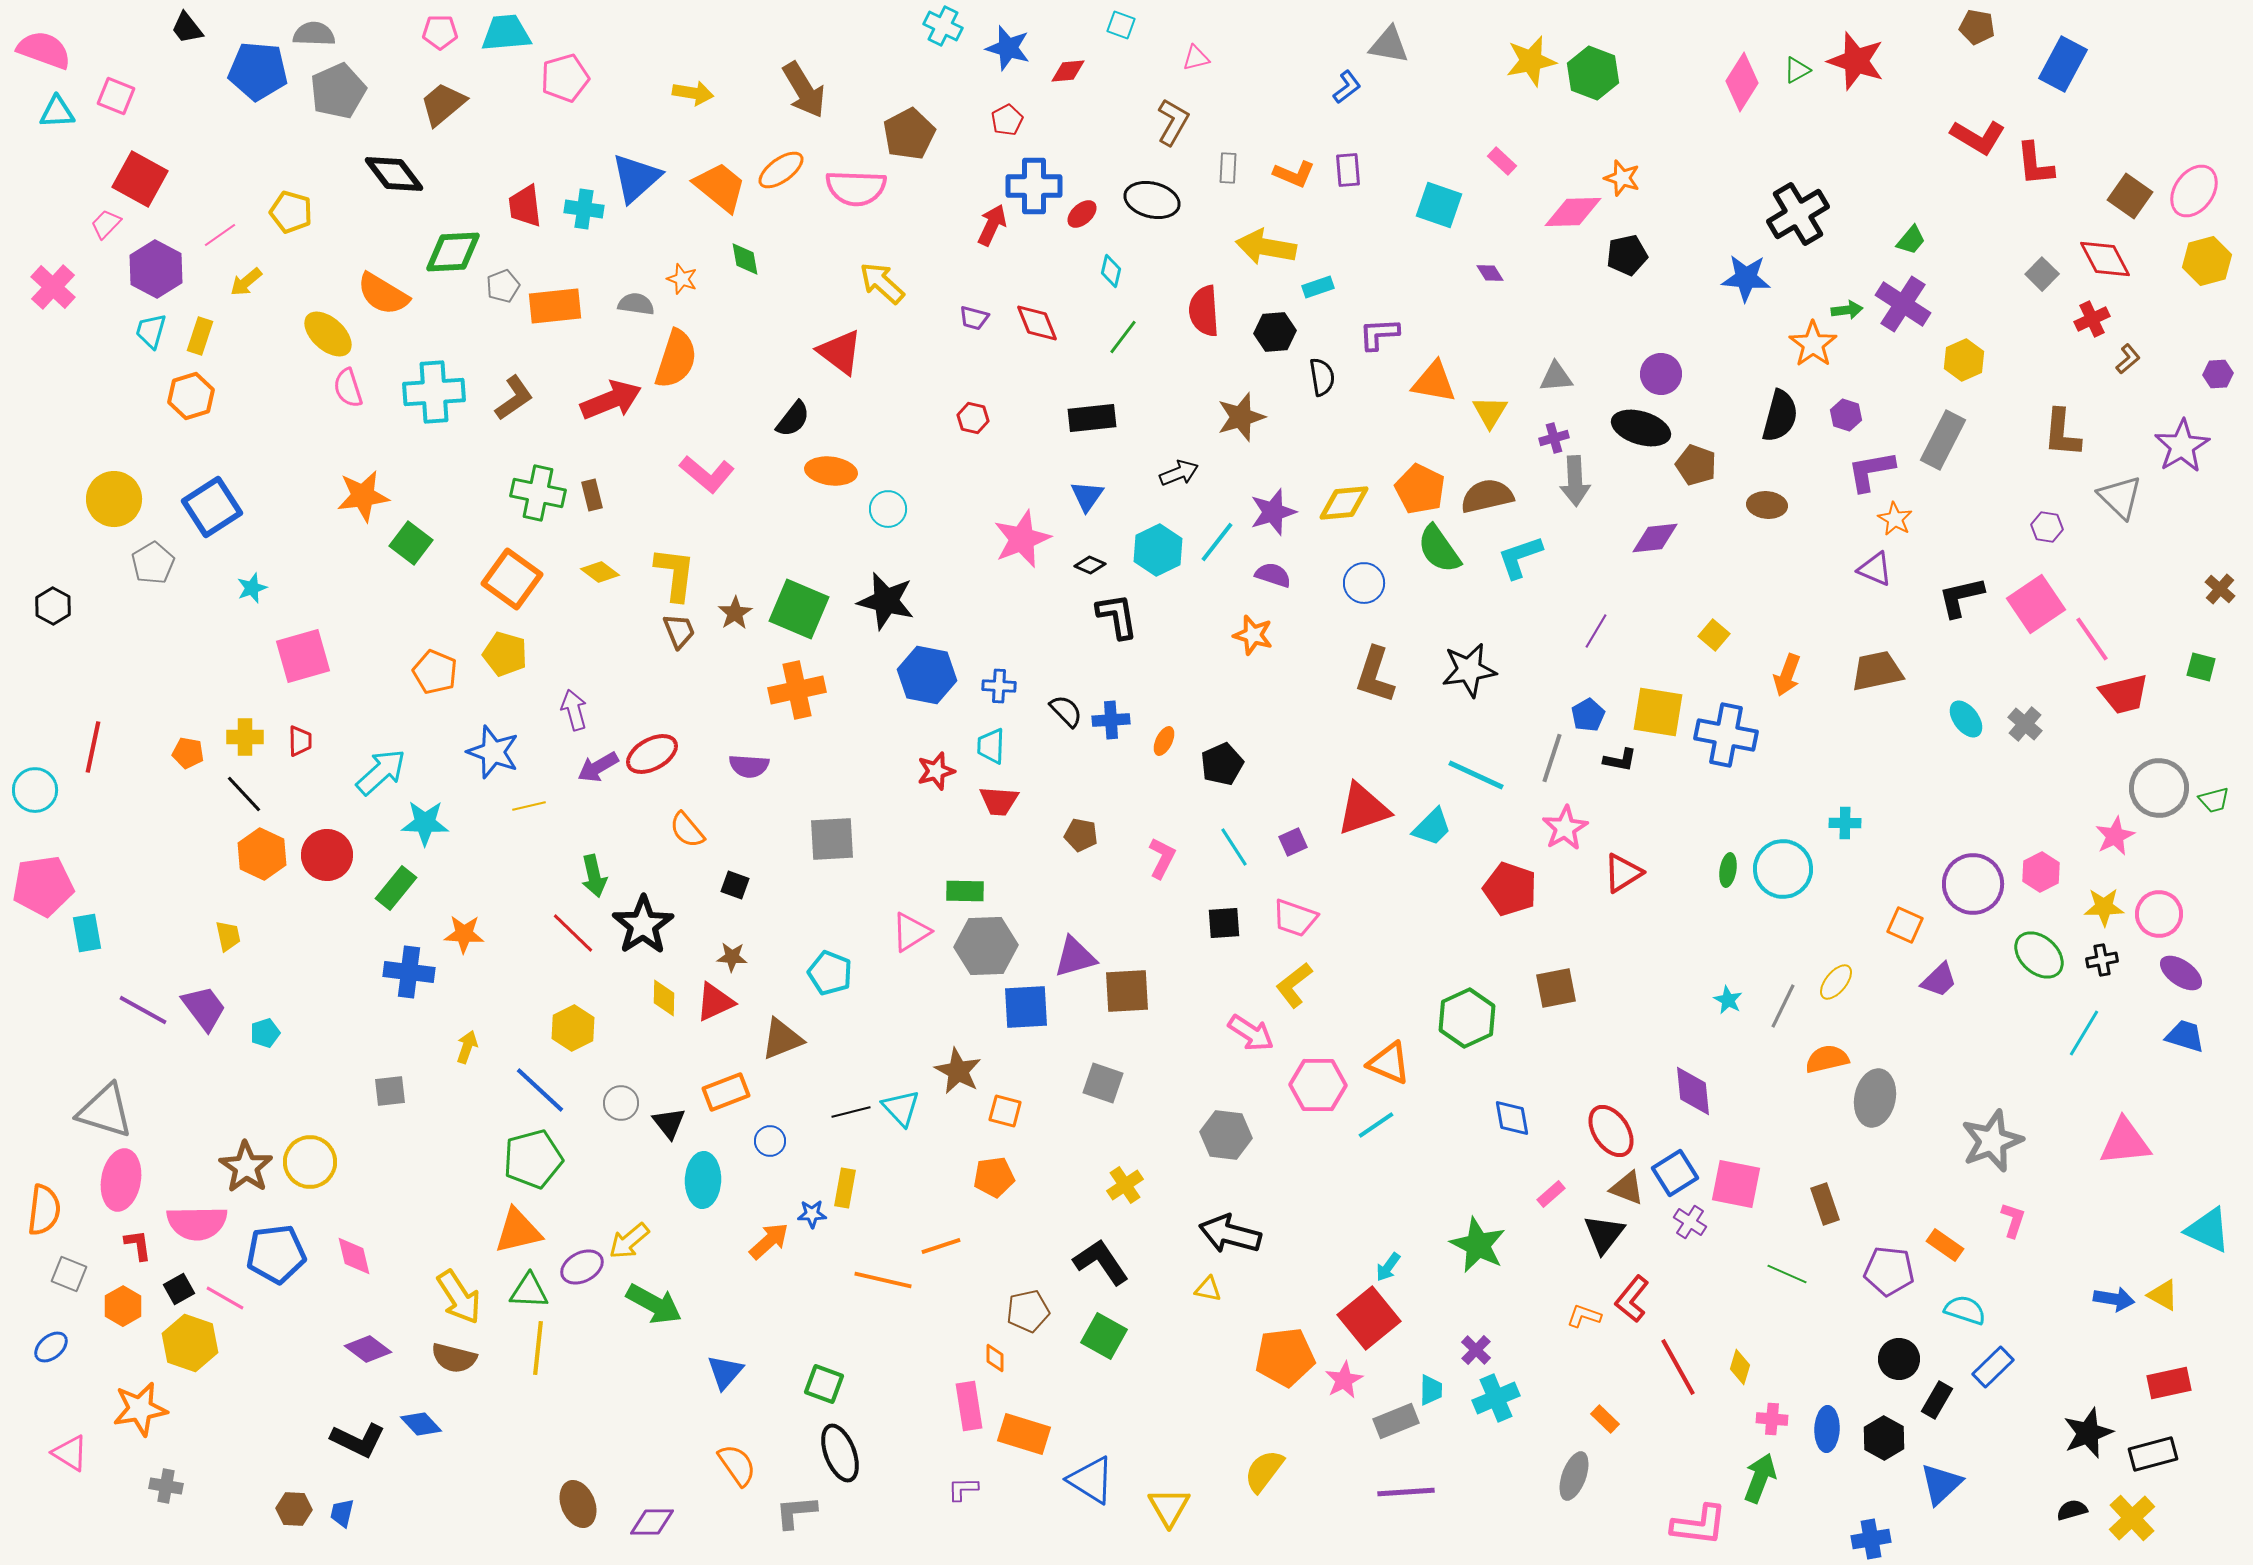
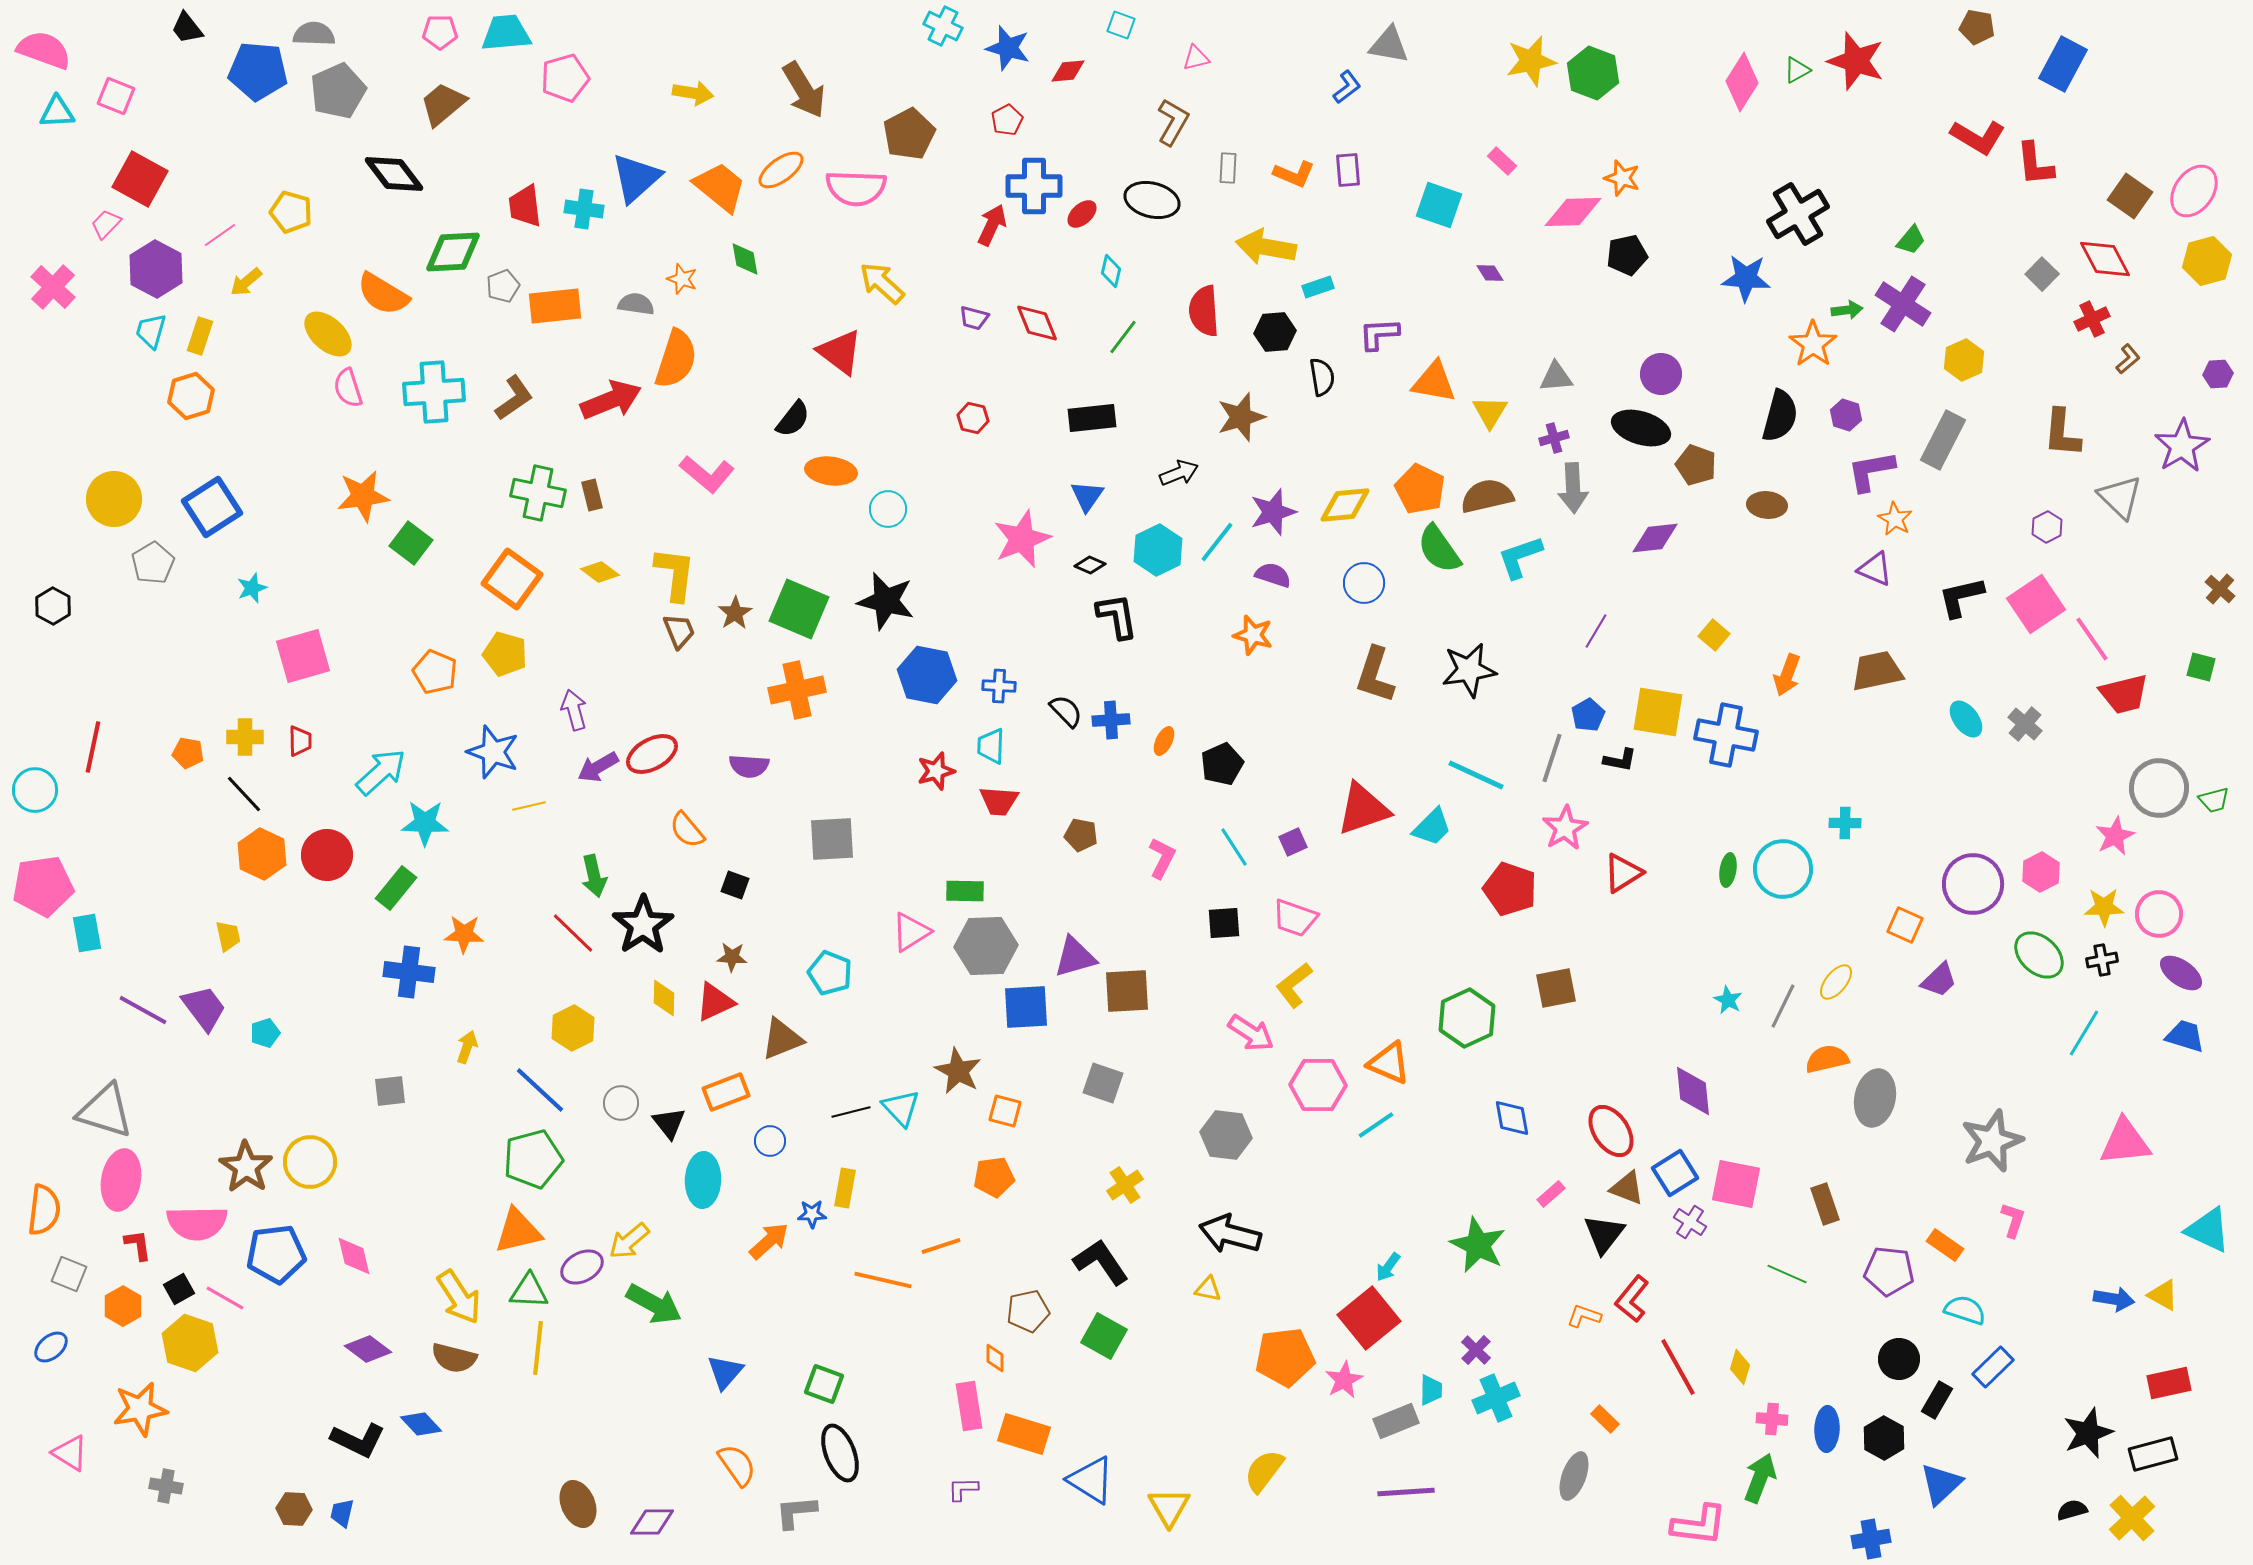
gray arrow at (1575, 481): moved 2 px left, 7 px down
yellow diamond at (1344, 503): moved 1 px right, 2 px down
purple hexagon at (2047, 527): rotated 24 degrees clockwise
